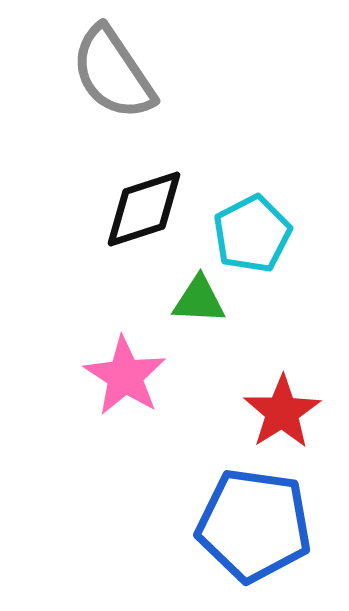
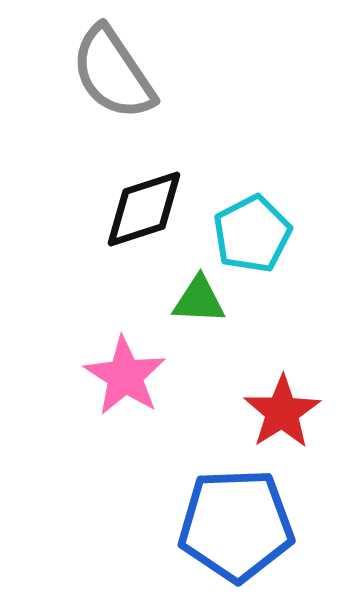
blue pentagon: moved 18 px left; rotated 10 degrees counterclockwise
